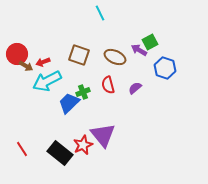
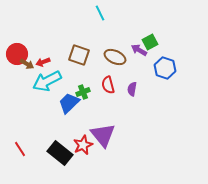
brown arrow: moved 1 px right, 2 px up
purple semicircle: moved 3 px left, 1 px down; rotated 40 degrees counterclockwise
red line: moved 2 px left
